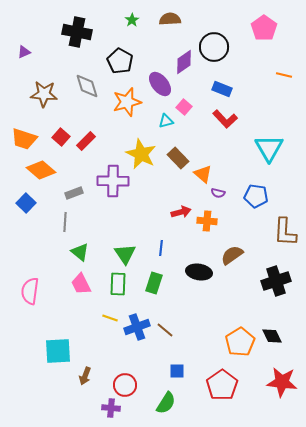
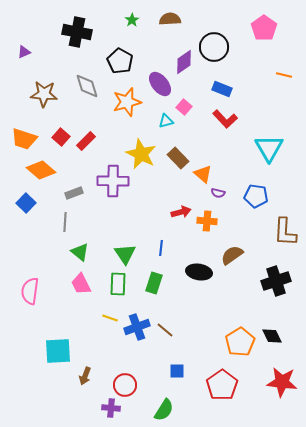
green semicircle at (166, 403): moved 2 px left, 7 px down
